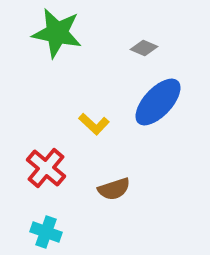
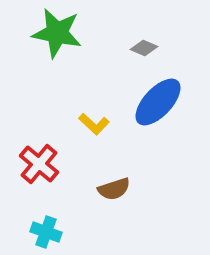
red cross: moved 7 px left, 4 px up
